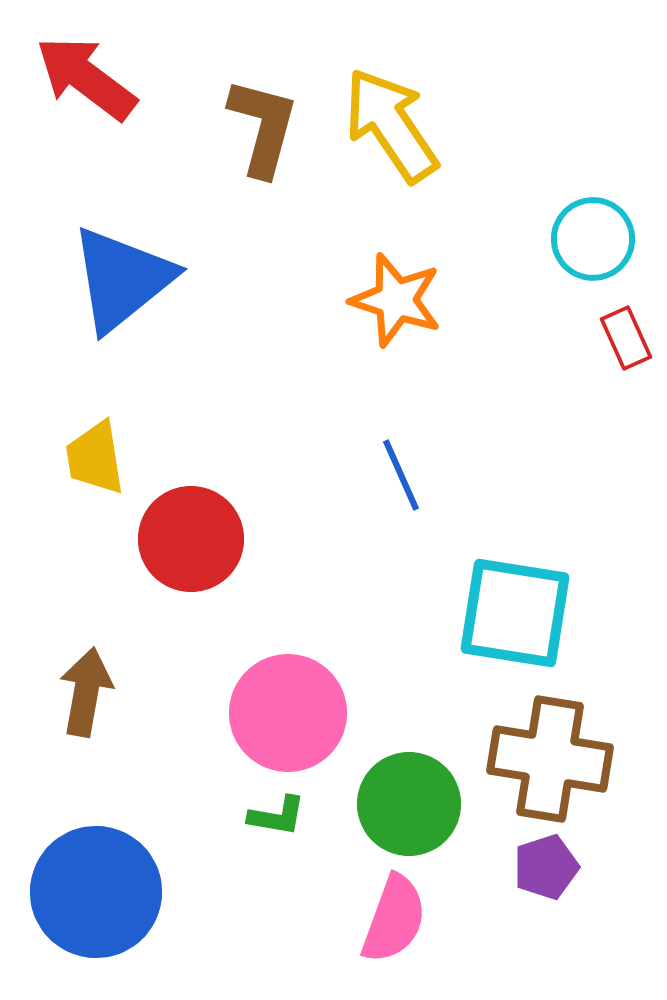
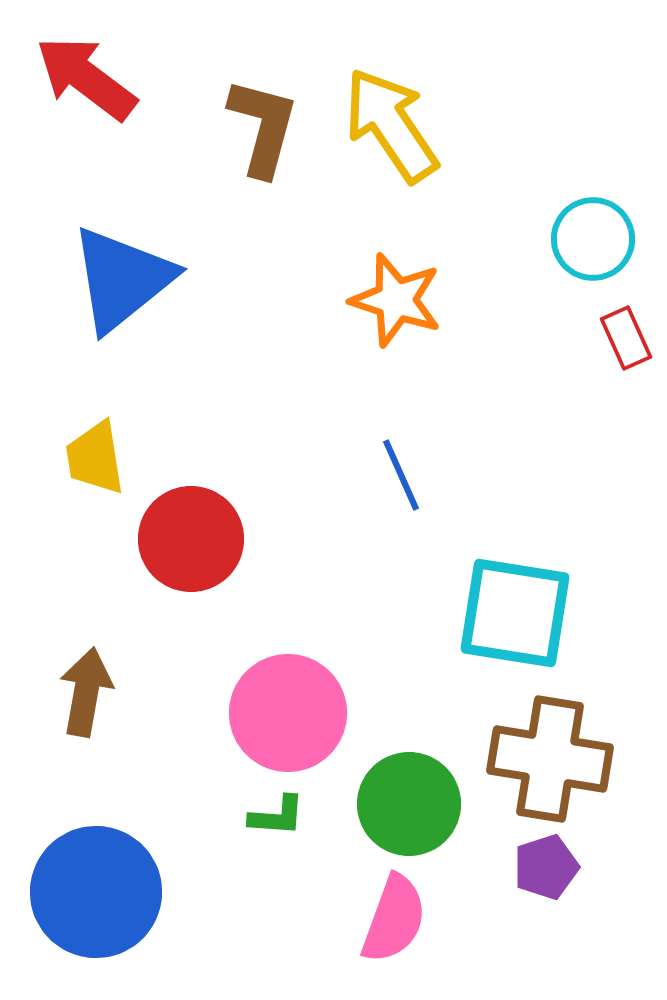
green L-shape: rotated 6 degrees counterclockwise
